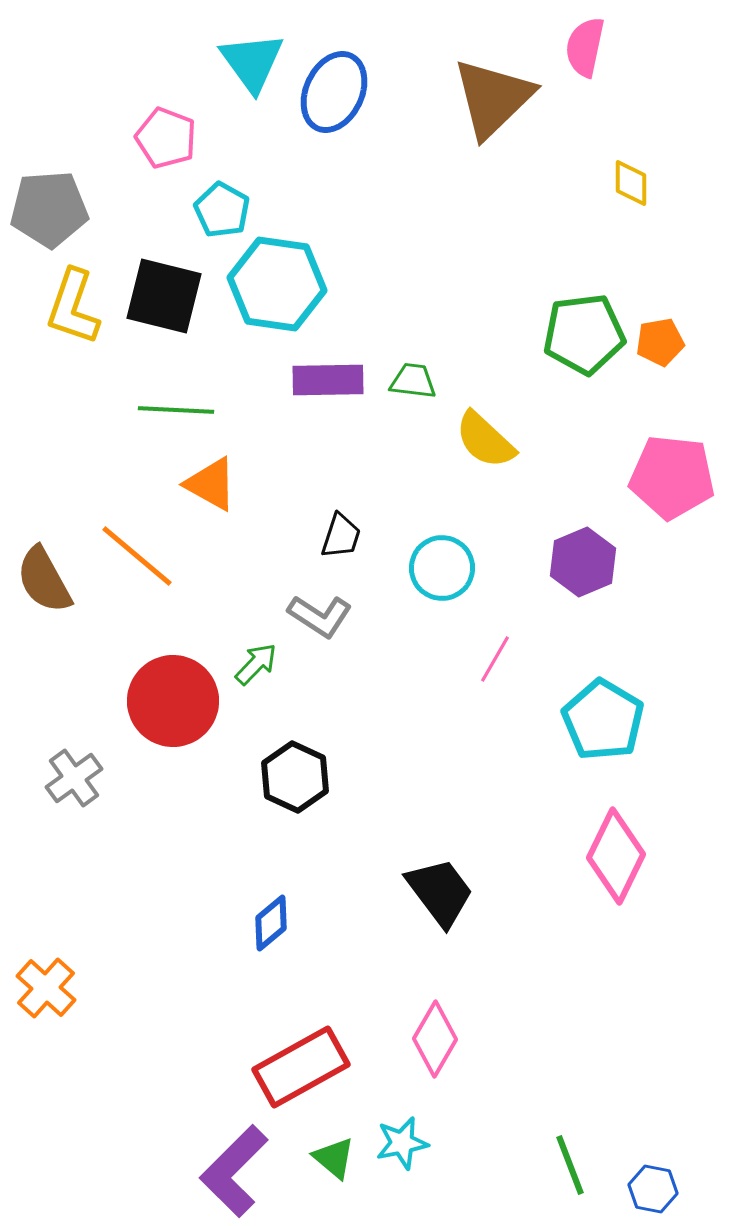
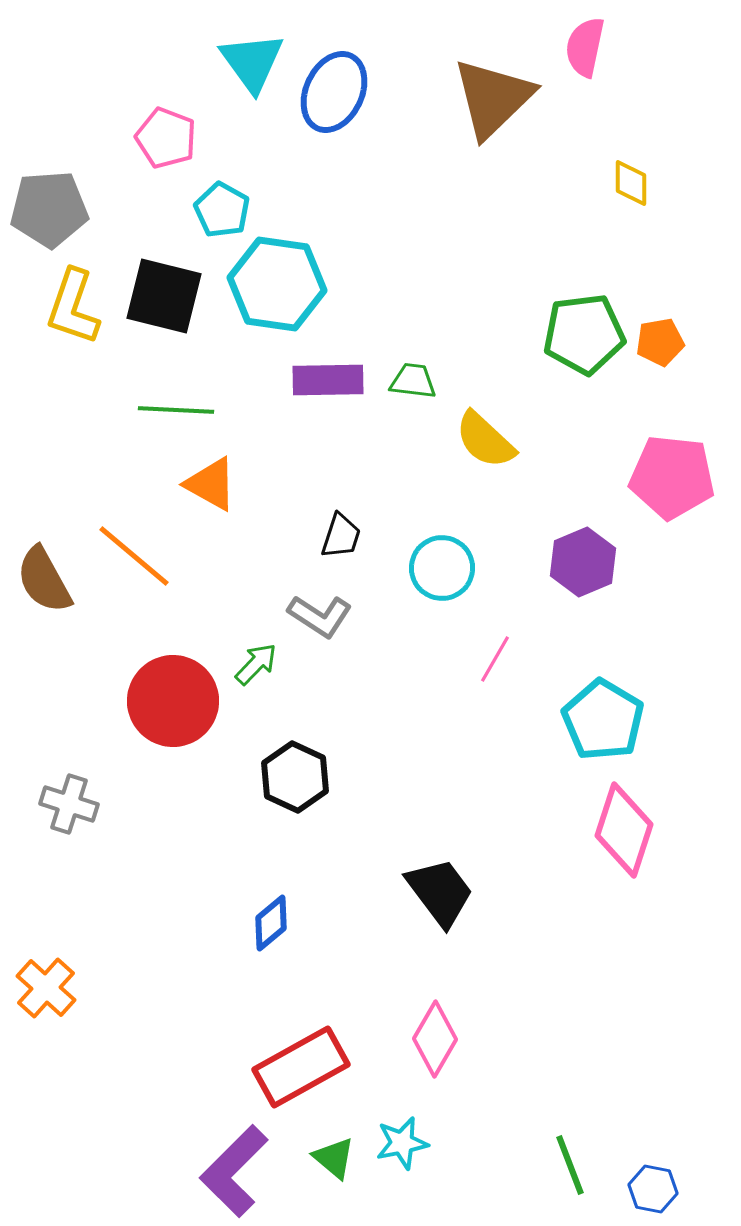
orange line at (137, 556): moved 3 px left
gray cross at (74, 778): moved 5 px left, 26 px down; rotated 36 degrees counterclockwise
pink diamond at (616, 856): moved 8 px right, 26 px up; rotated 8 degrees counterclockwise
